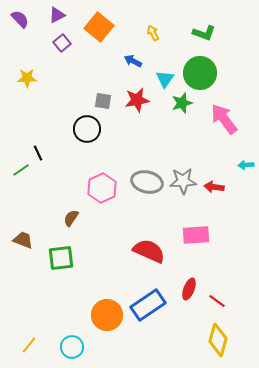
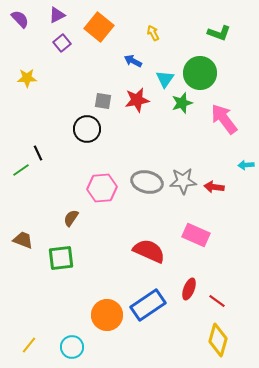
green L-shape: moved 15 px right
pink hexagon: rotated 20 degrees clockwise
pink rectangle: rotated 28 degrees clockwise
